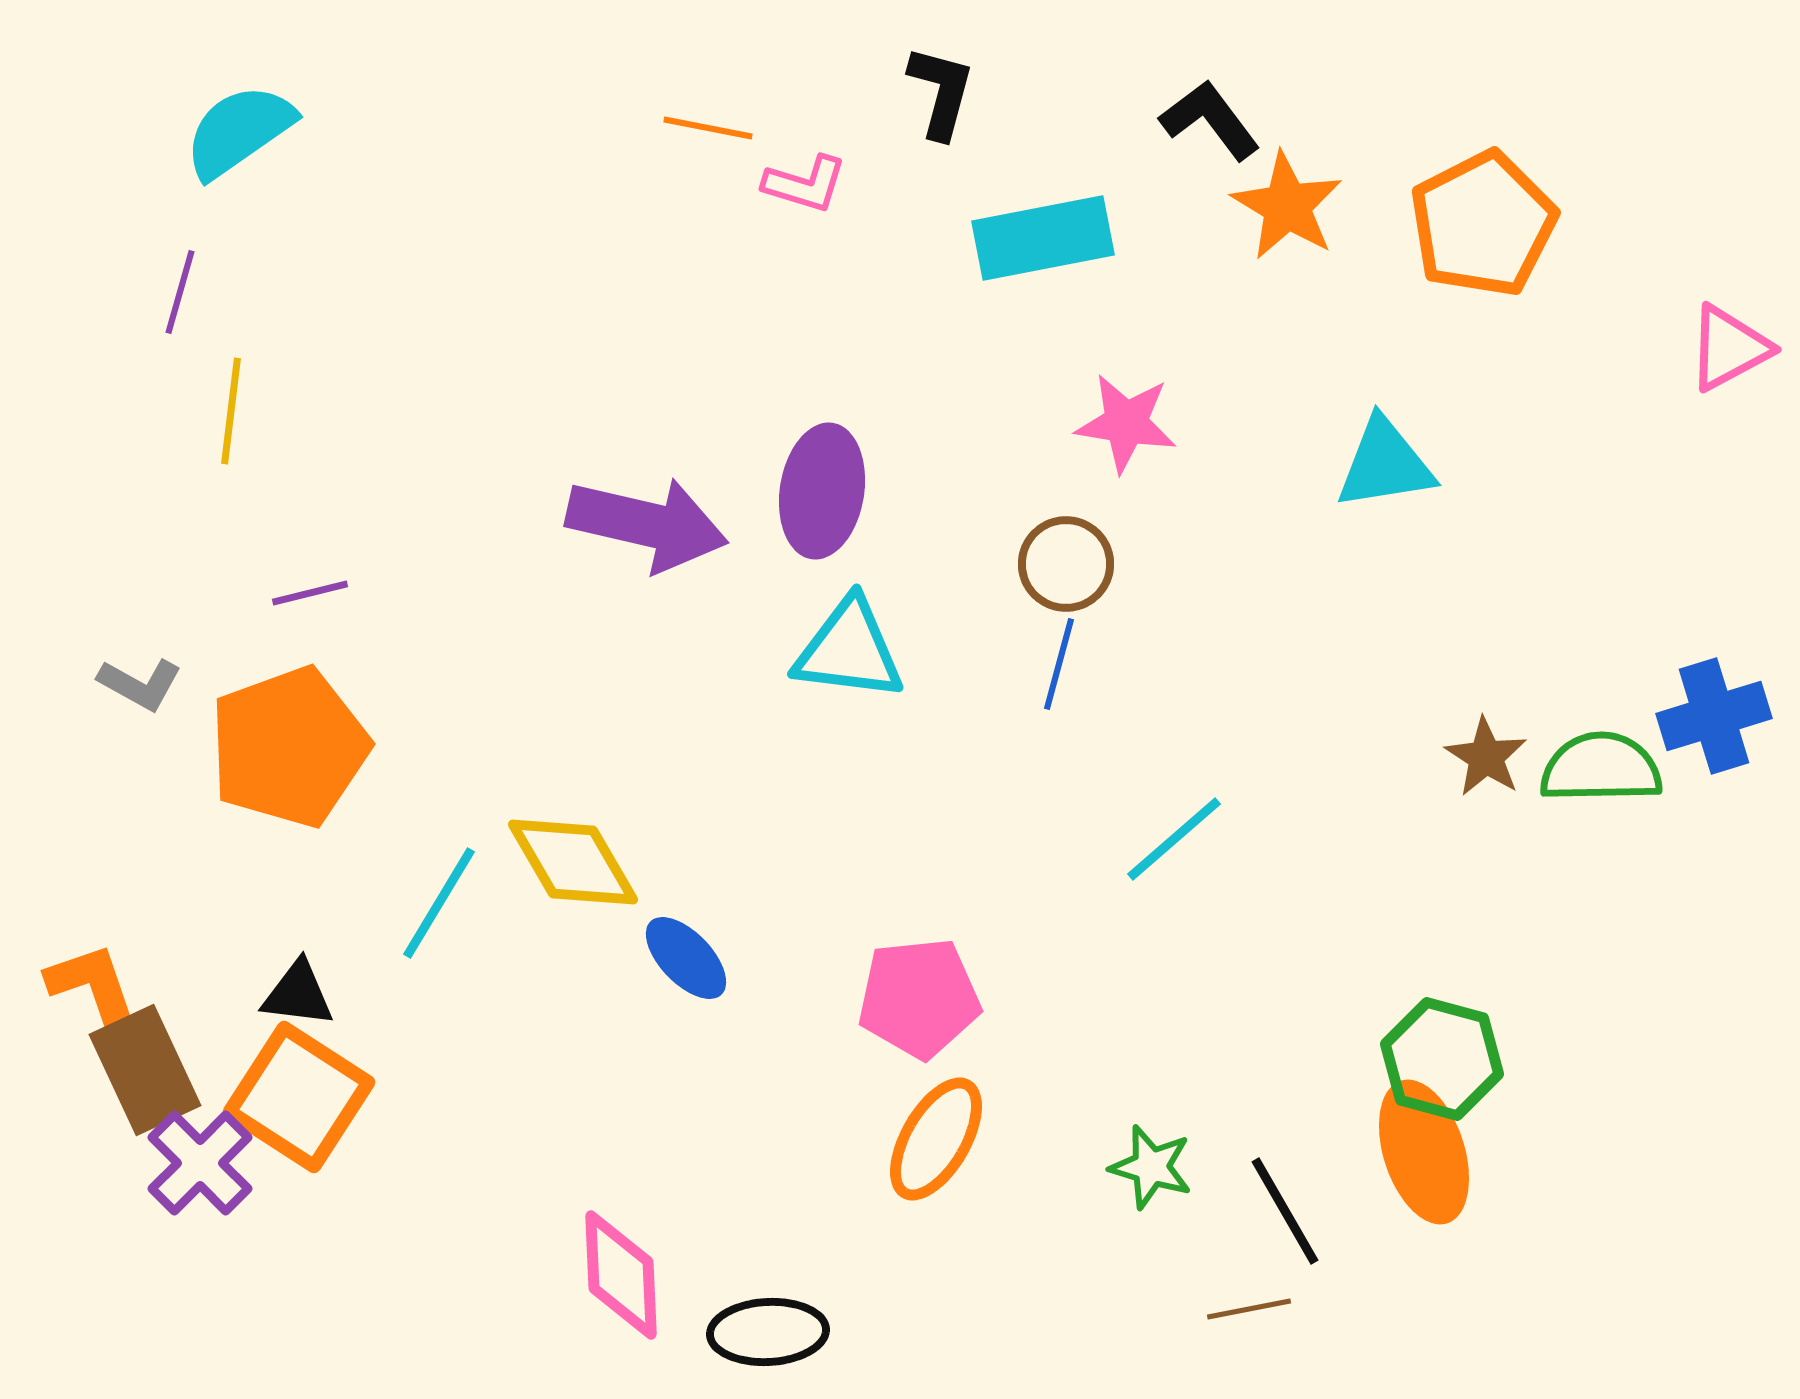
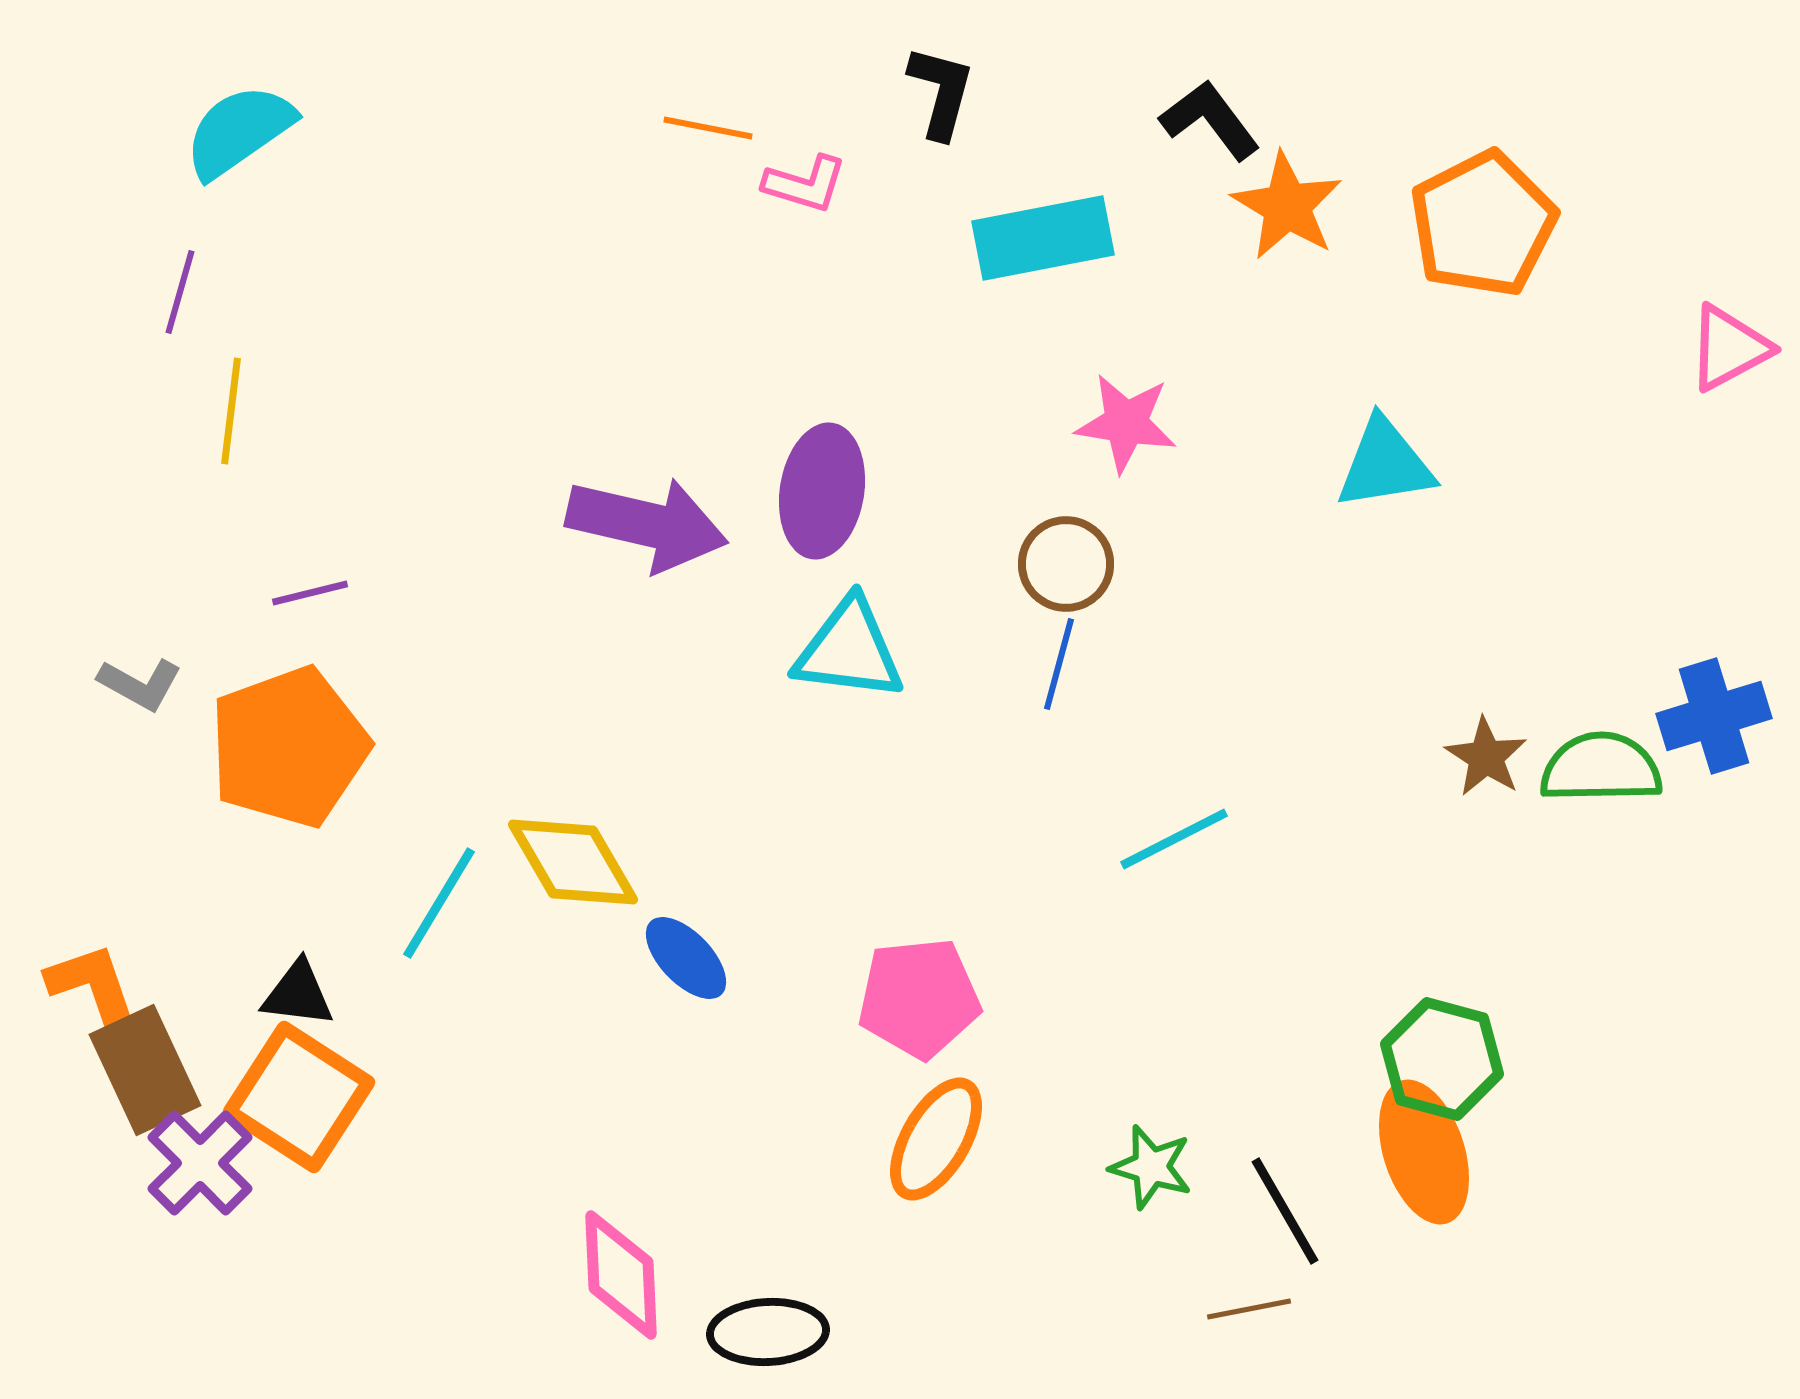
cyan line at (1174, 839): rotated 14 degrees clockwise
